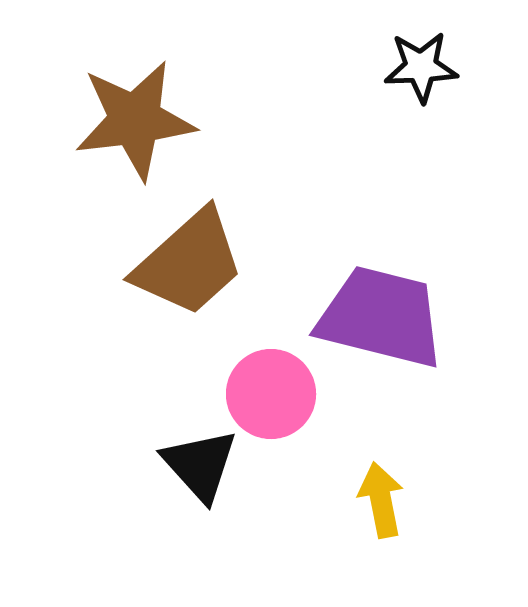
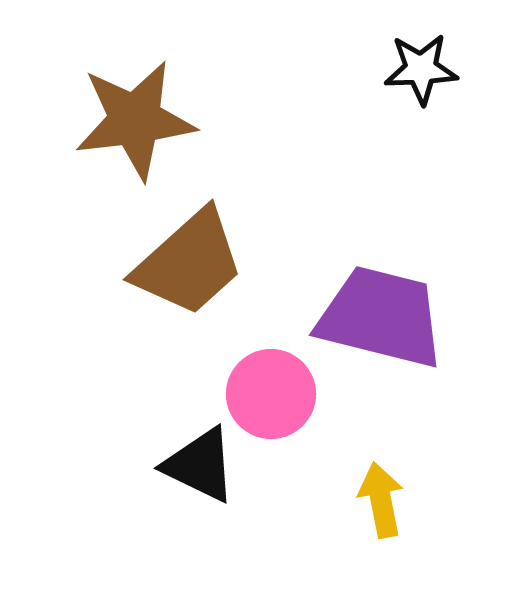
black star: moved 2 px down
black triangle: rotated 22 degrees counterclockwise
